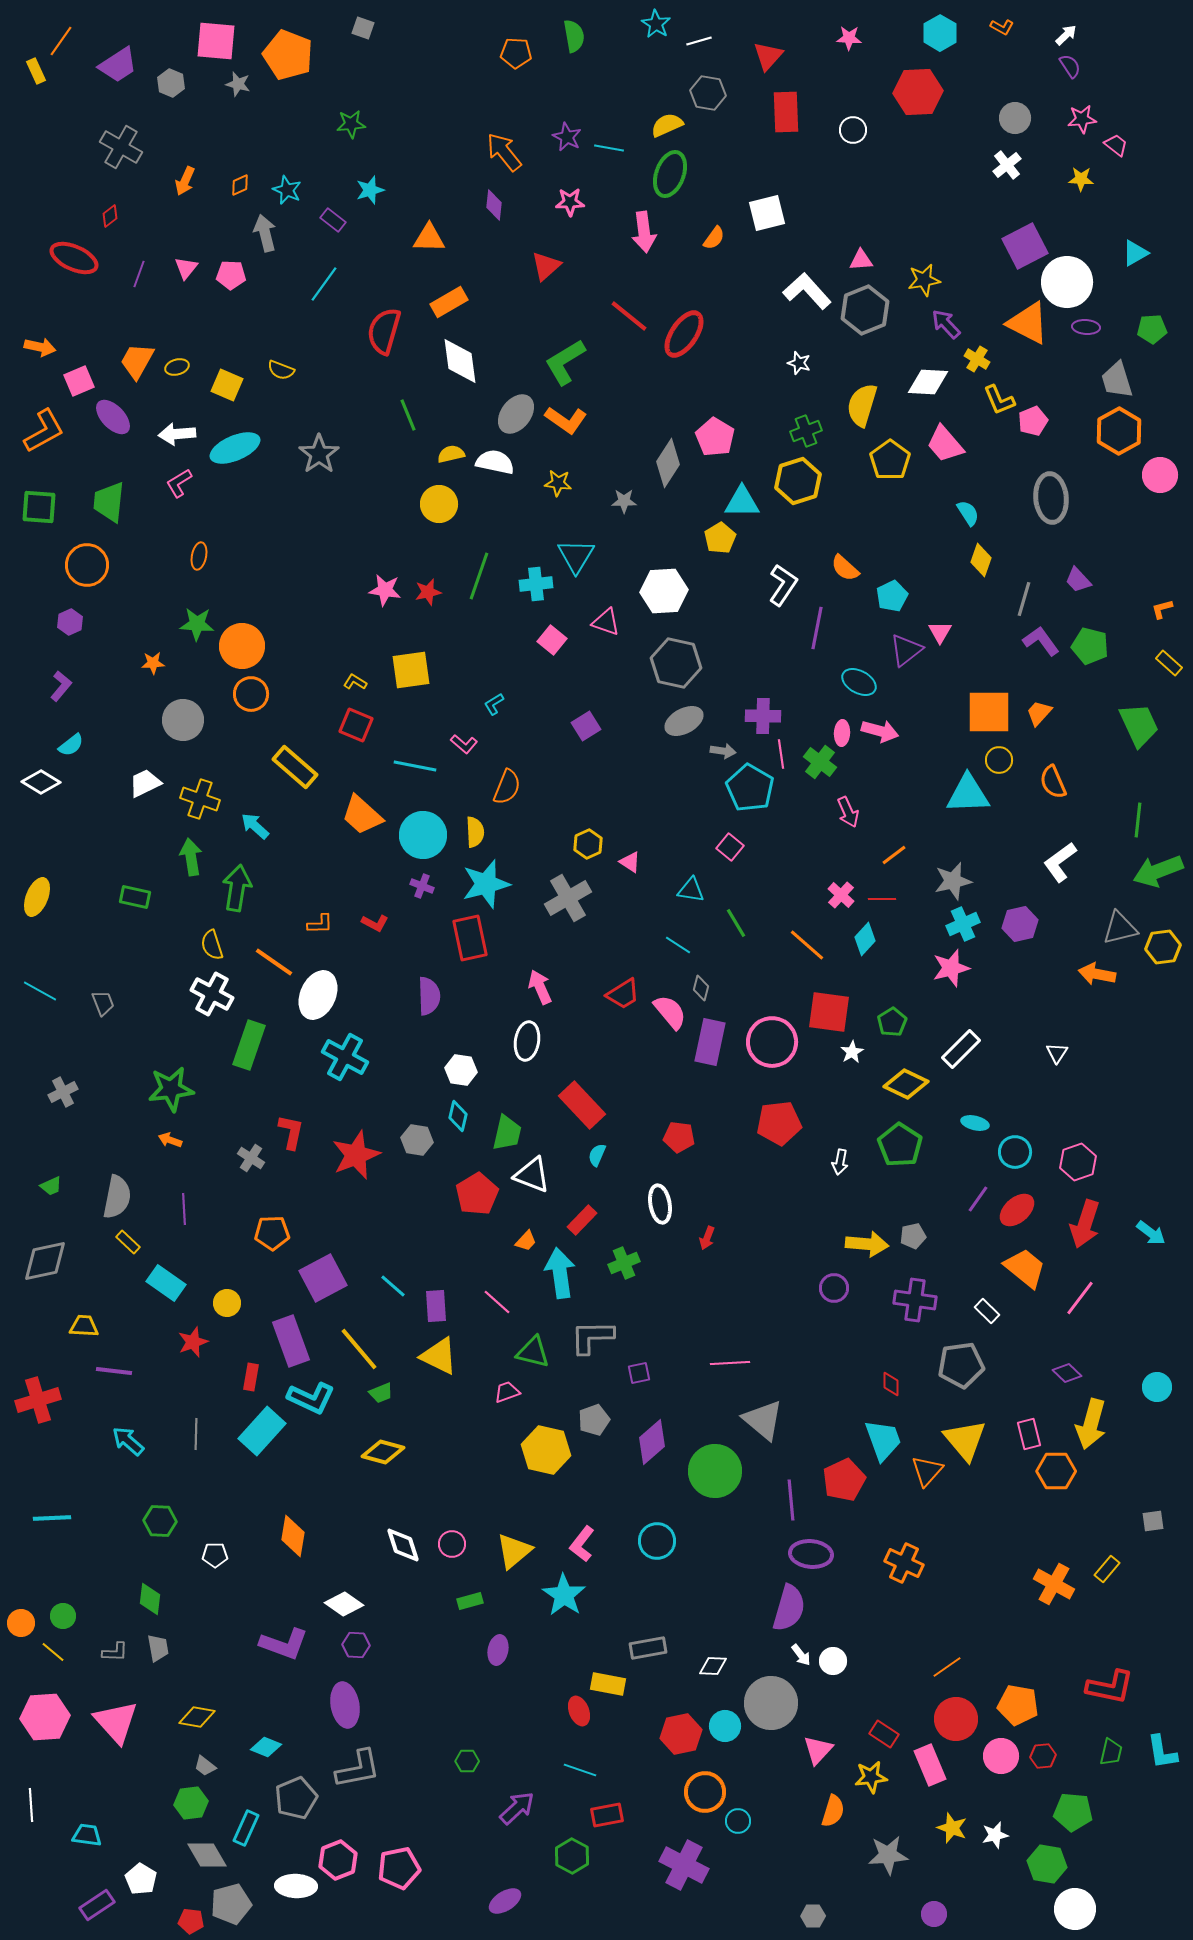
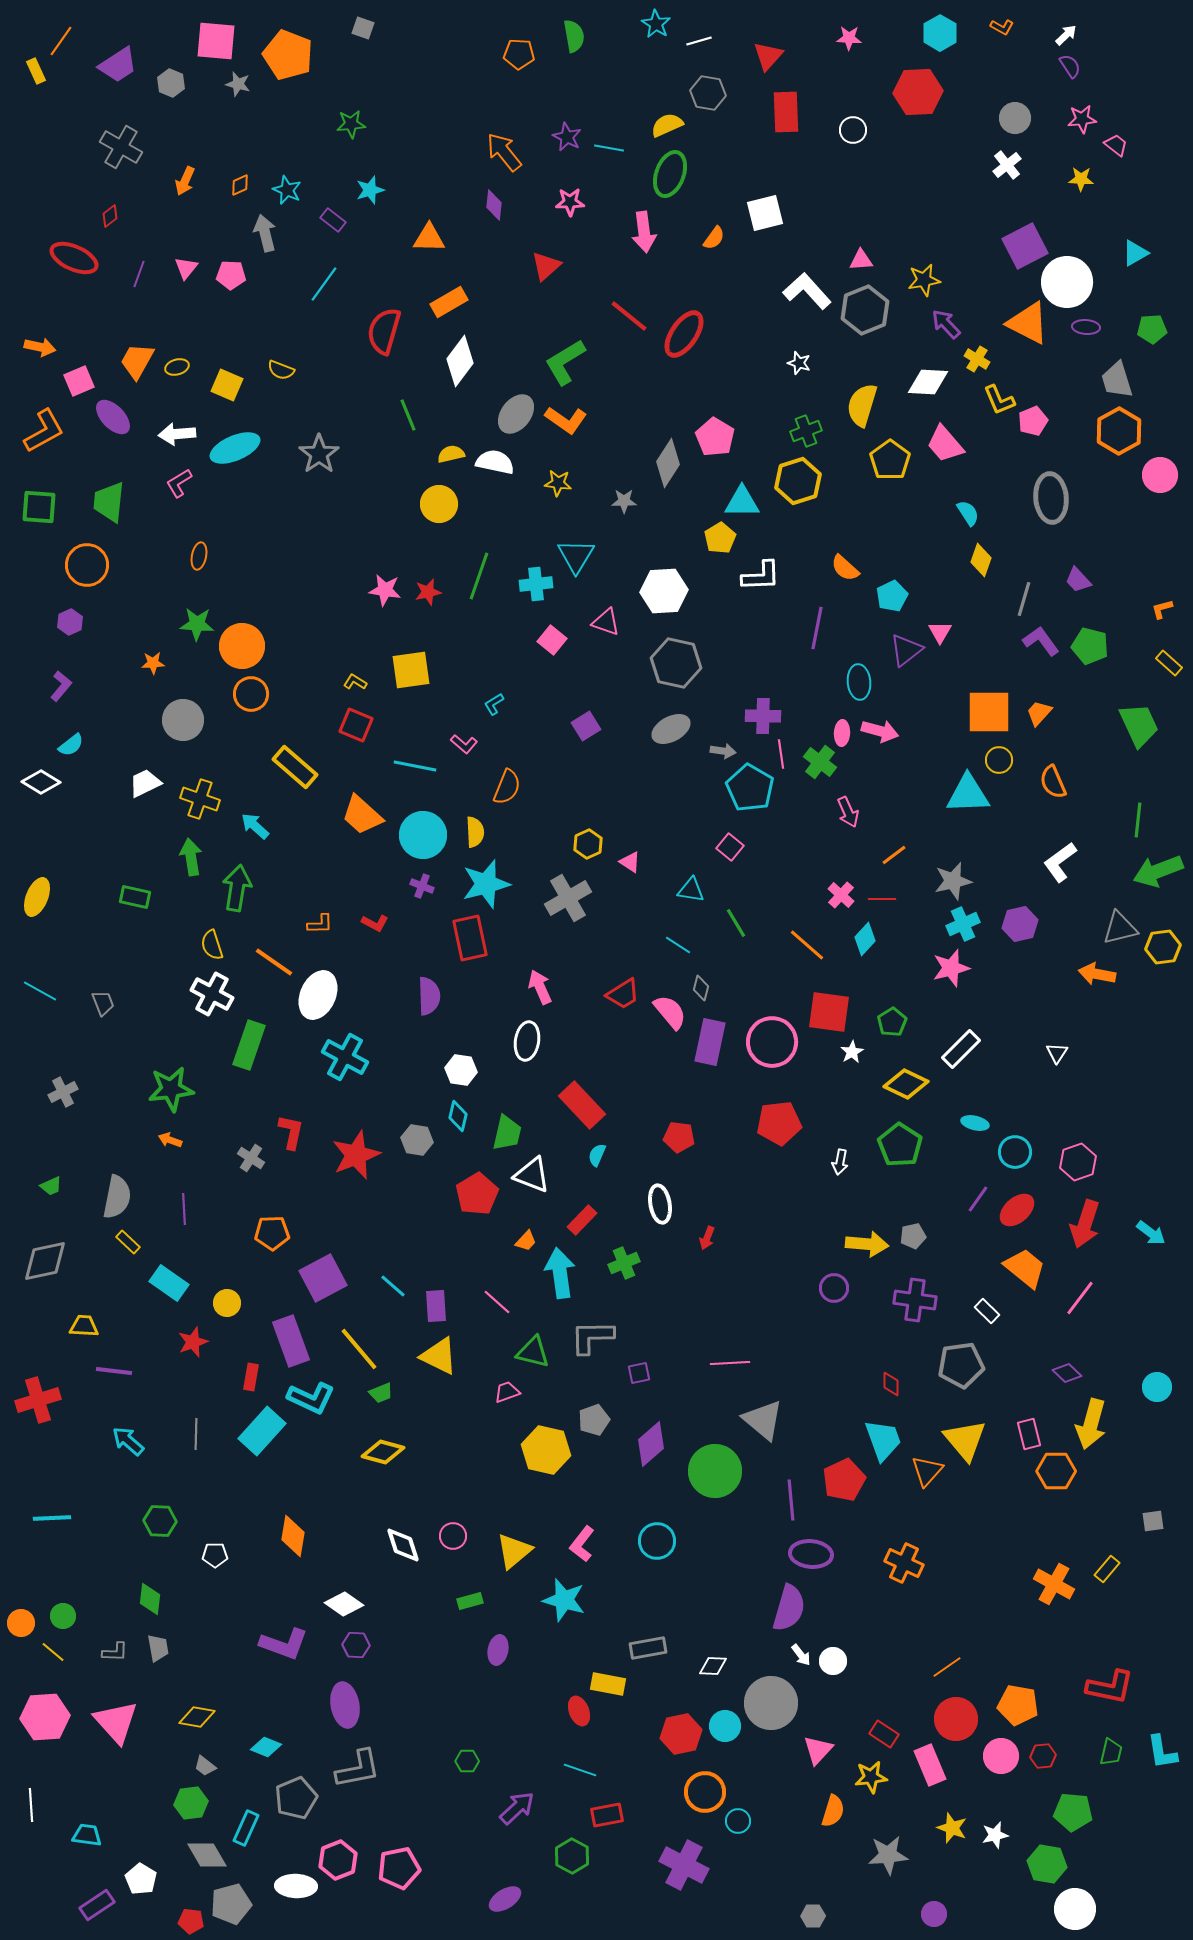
orange pentagon at (516, 53): moved 3 px right, 1 px down
white square at (767, 213): moved 2 px left
white diamond at (460, 361): rotated 45 degrees clockwise
white L-shape at (783, 585): moved 22 px left, 9 px up; rotated 54 degrees clockwise
cyan ellipse at (859, 682): rotated 56 degrees clockwise
gray ellipse at (684, 721): moved 13 px left, 8 px down
cyan rectangle at (166, 1283): moved 3 px right
purple diamond at (652, 1442): moved 1 px left, 2 px down
pink circle at (452, 1544): moved 1 px right, 8 px up
cyan star at (564, 1595): moved 5 px down; rotated 18 degrees counterclockwise
purple ellipse at (505, 1901): moved 2 px up
